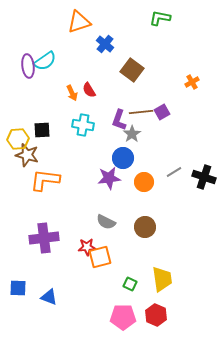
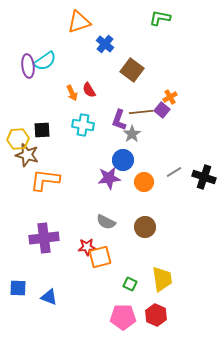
orange cross: moved 22 px left, 15 px down
purple square: moved 2 px up; rotated 21 degrees counterclockwise
blue circle: moved 2 px down
